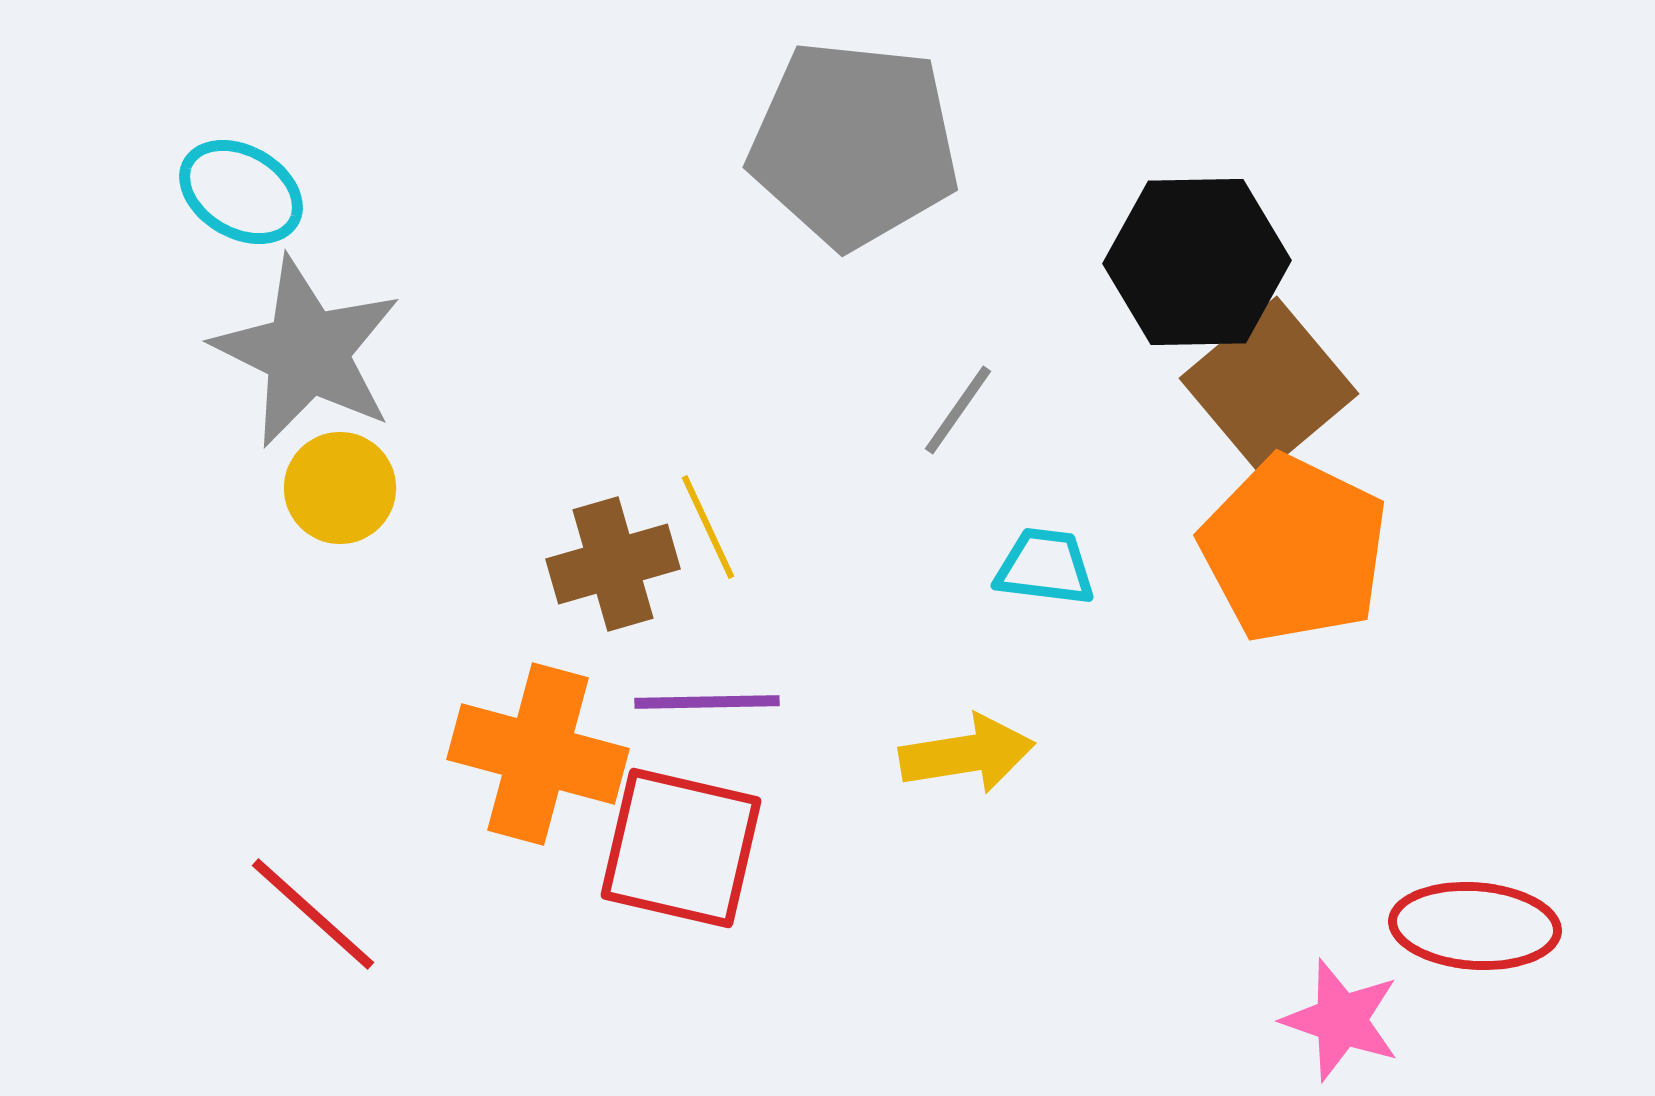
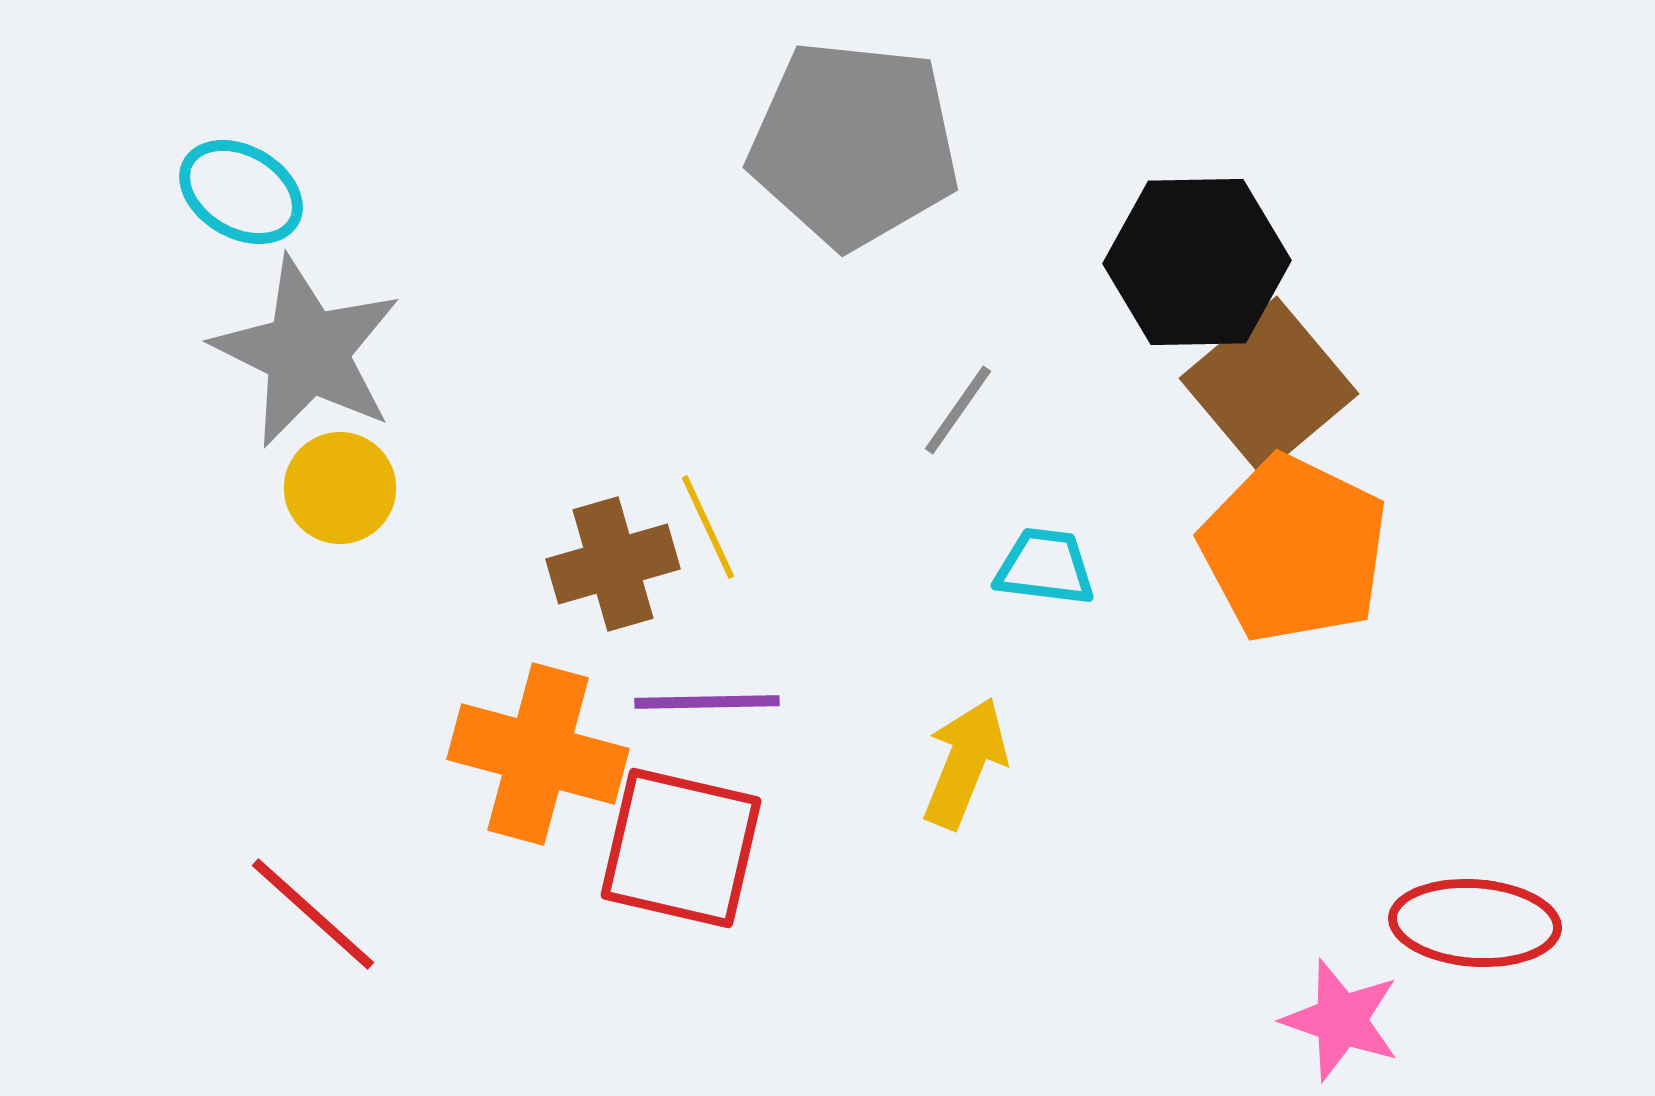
yellow arrow: moved 2 px left, 9 px down; rotated 59 degrees counterclockwise
red ellipse: moved 3 px up
